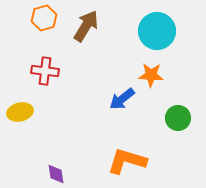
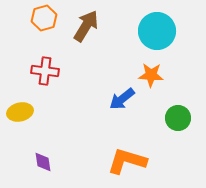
purple diamond: moved 13 px left, 12 px up
